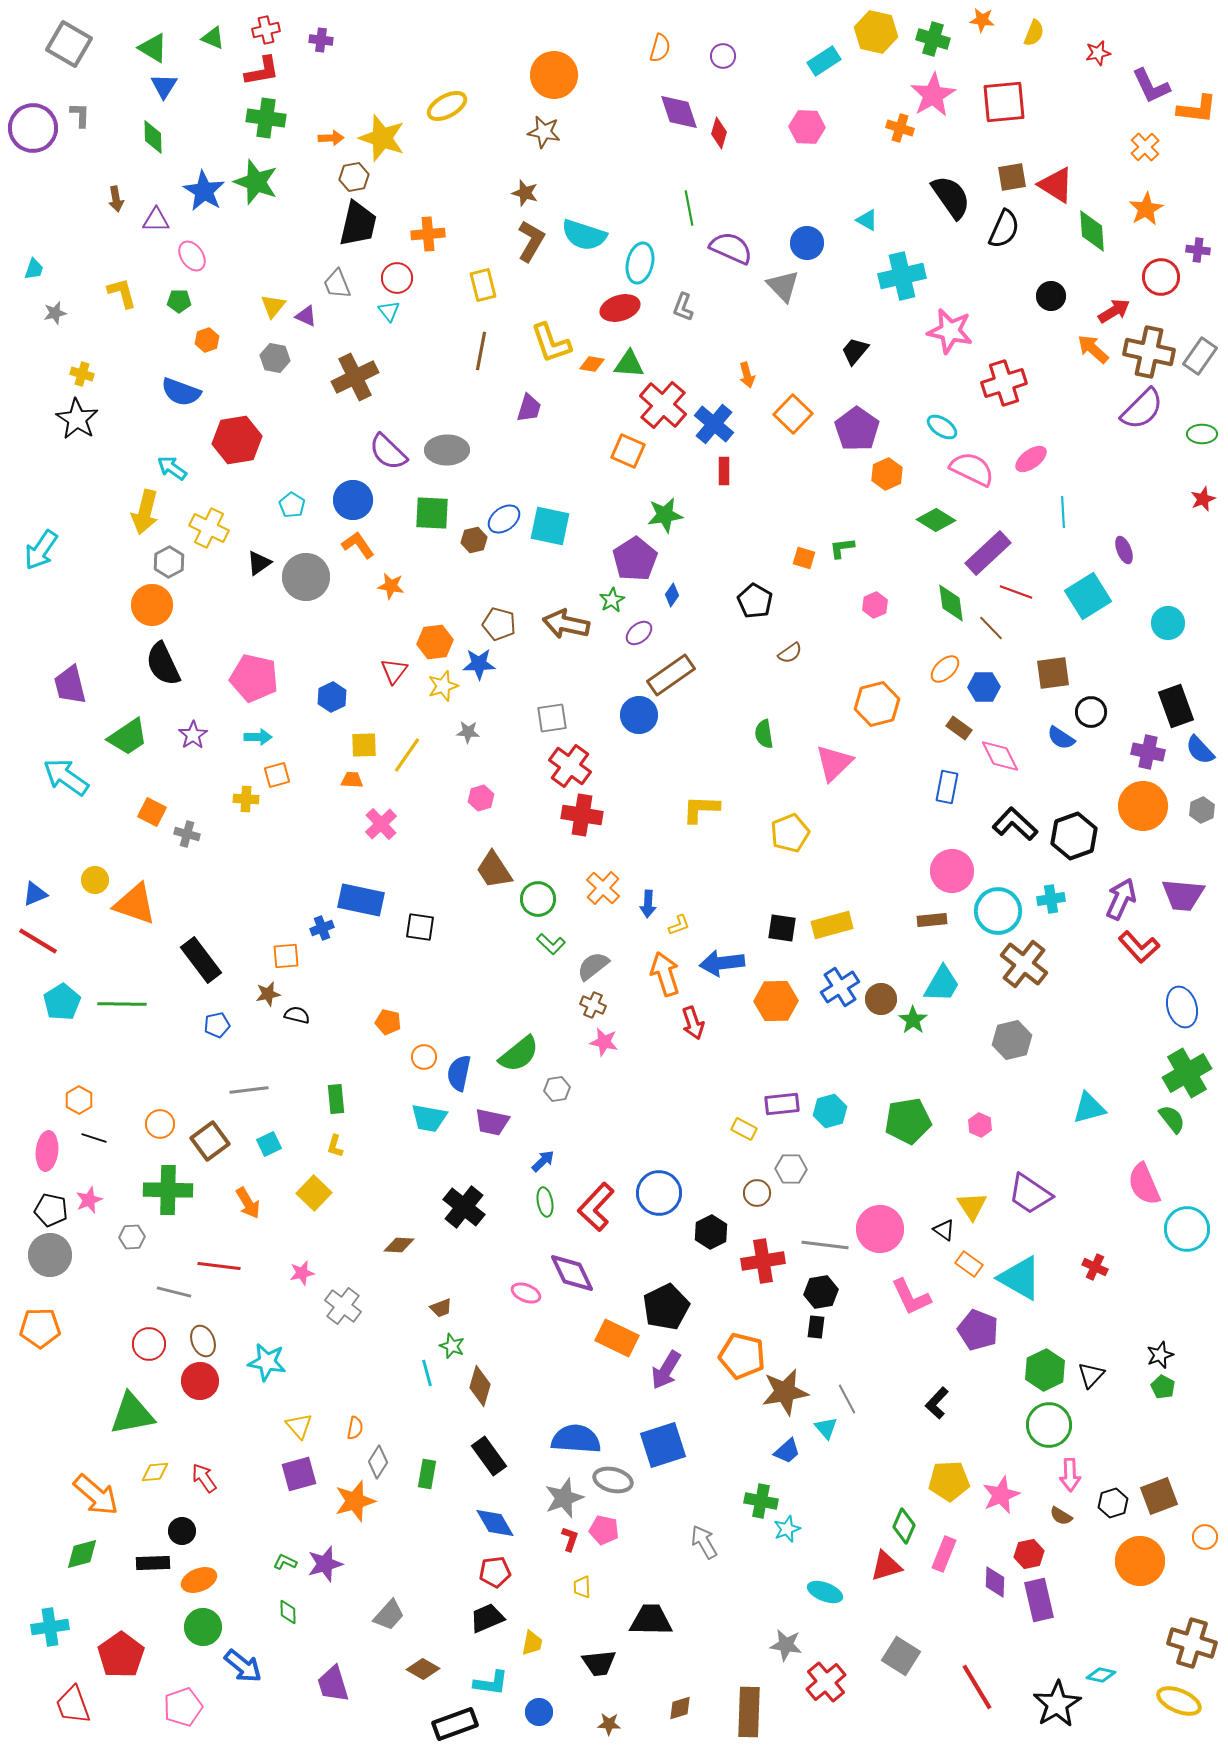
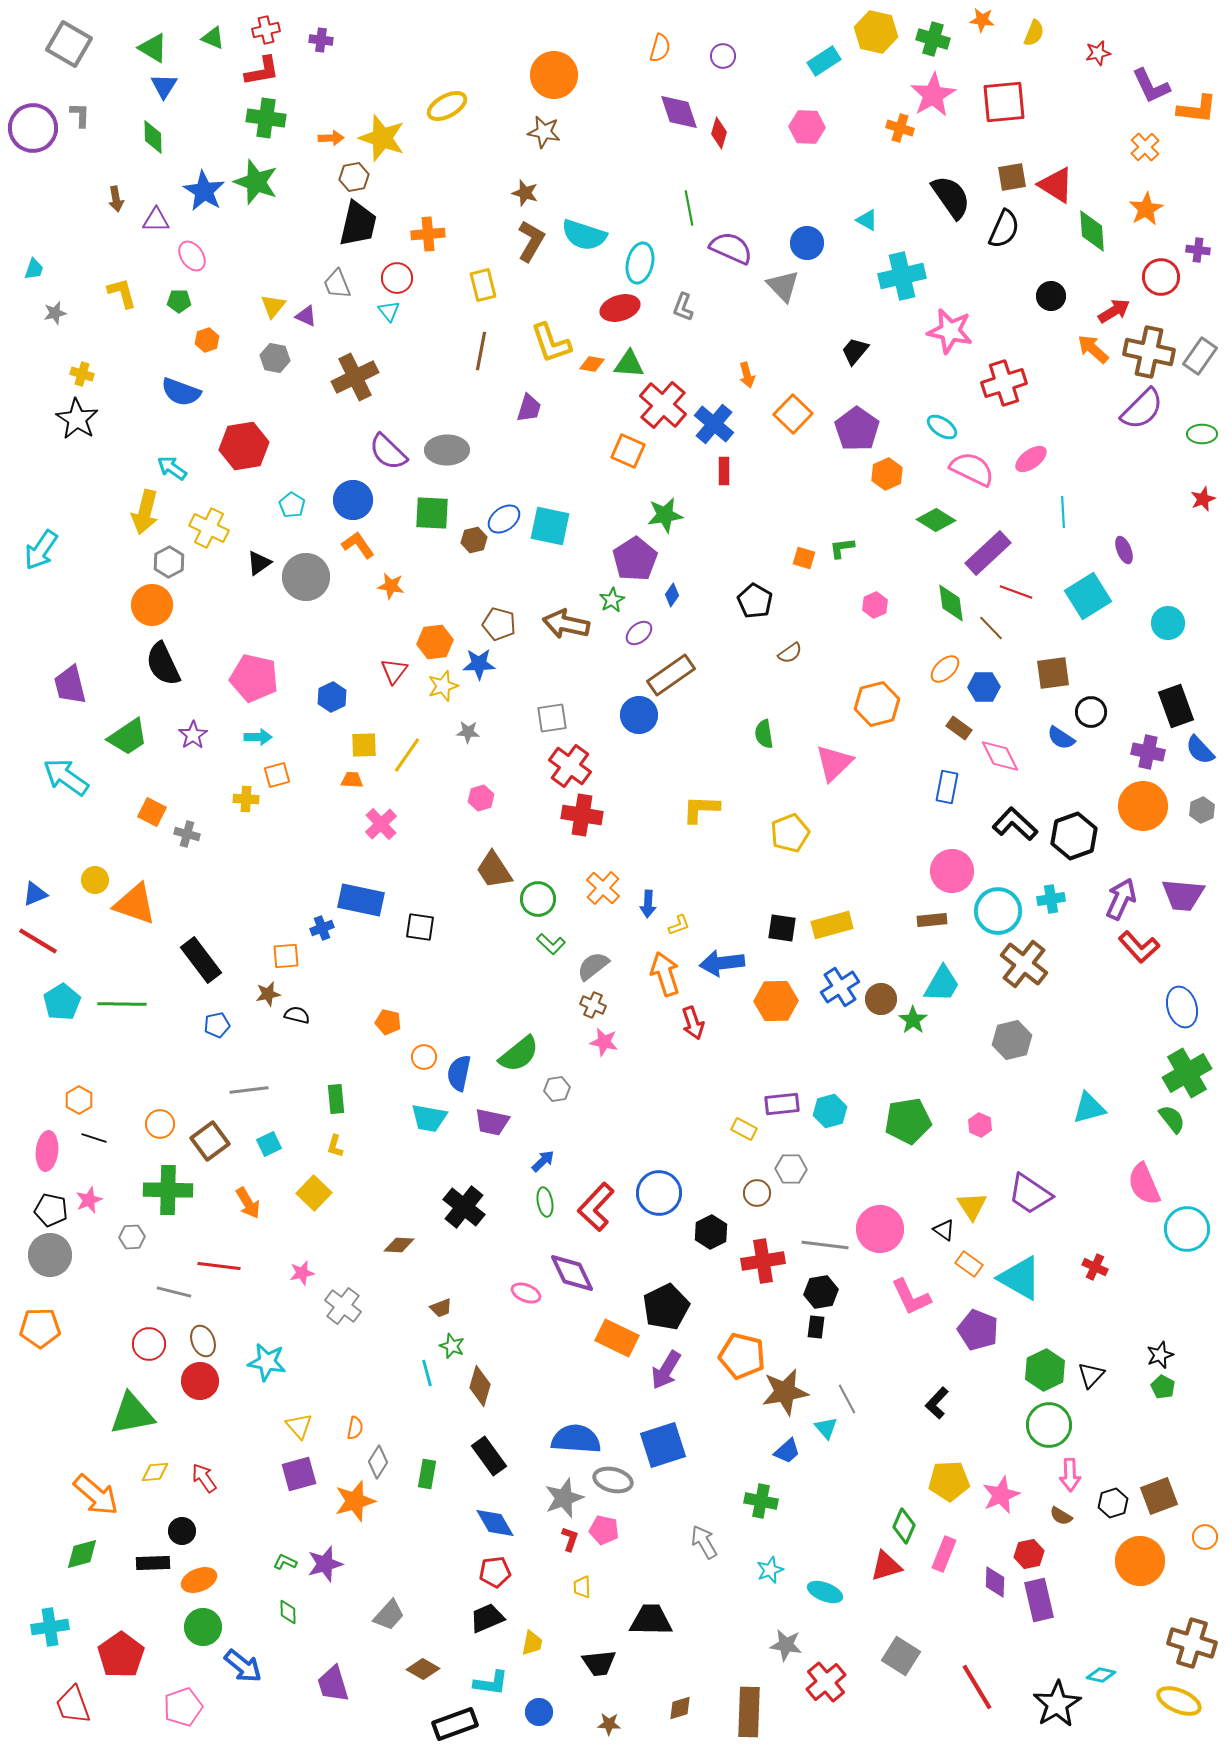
red hexagon at (237, 440): moved 7 px right, 6 px down
cyan star at (787, 1529): moved 17 px left, 41 px down
